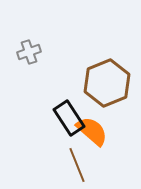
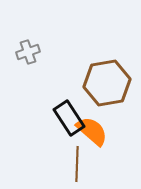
gray cross: moved 1 px left
brown hexagon: rotated 12 degrees clockwise
brown line: moved 1 px up; rotated 24 degrees clockwise
